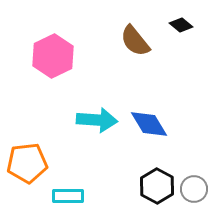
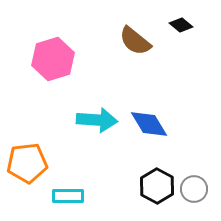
brown semicircle: rotated 12 degrees counterclockwise
pink hexagon: moved 3 px down; rotated 9 degrees clockwise
